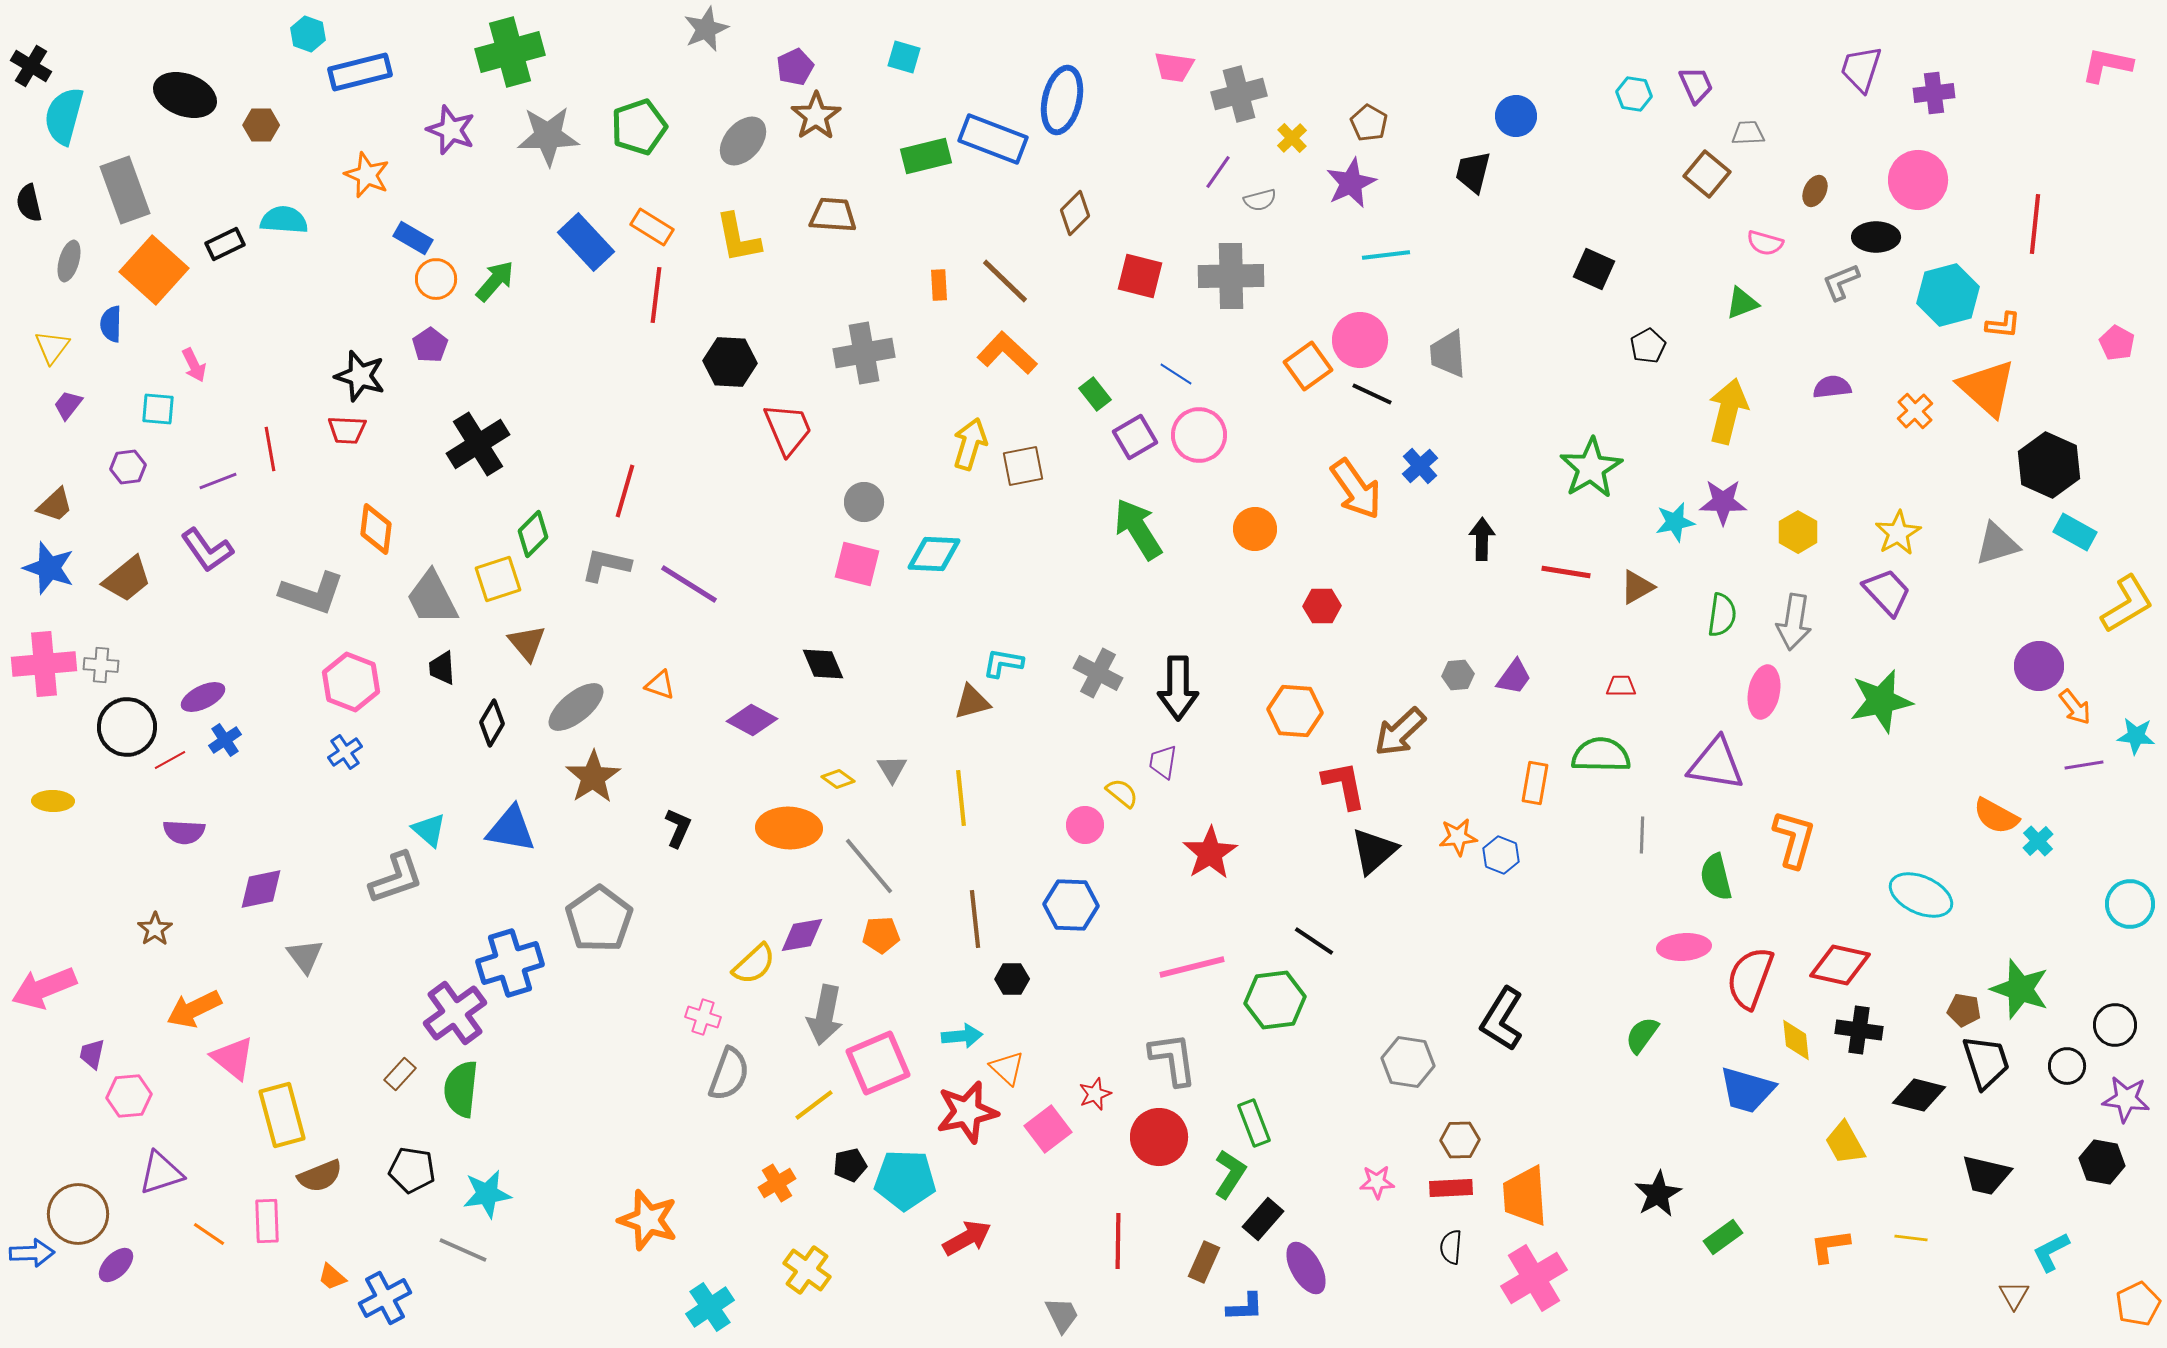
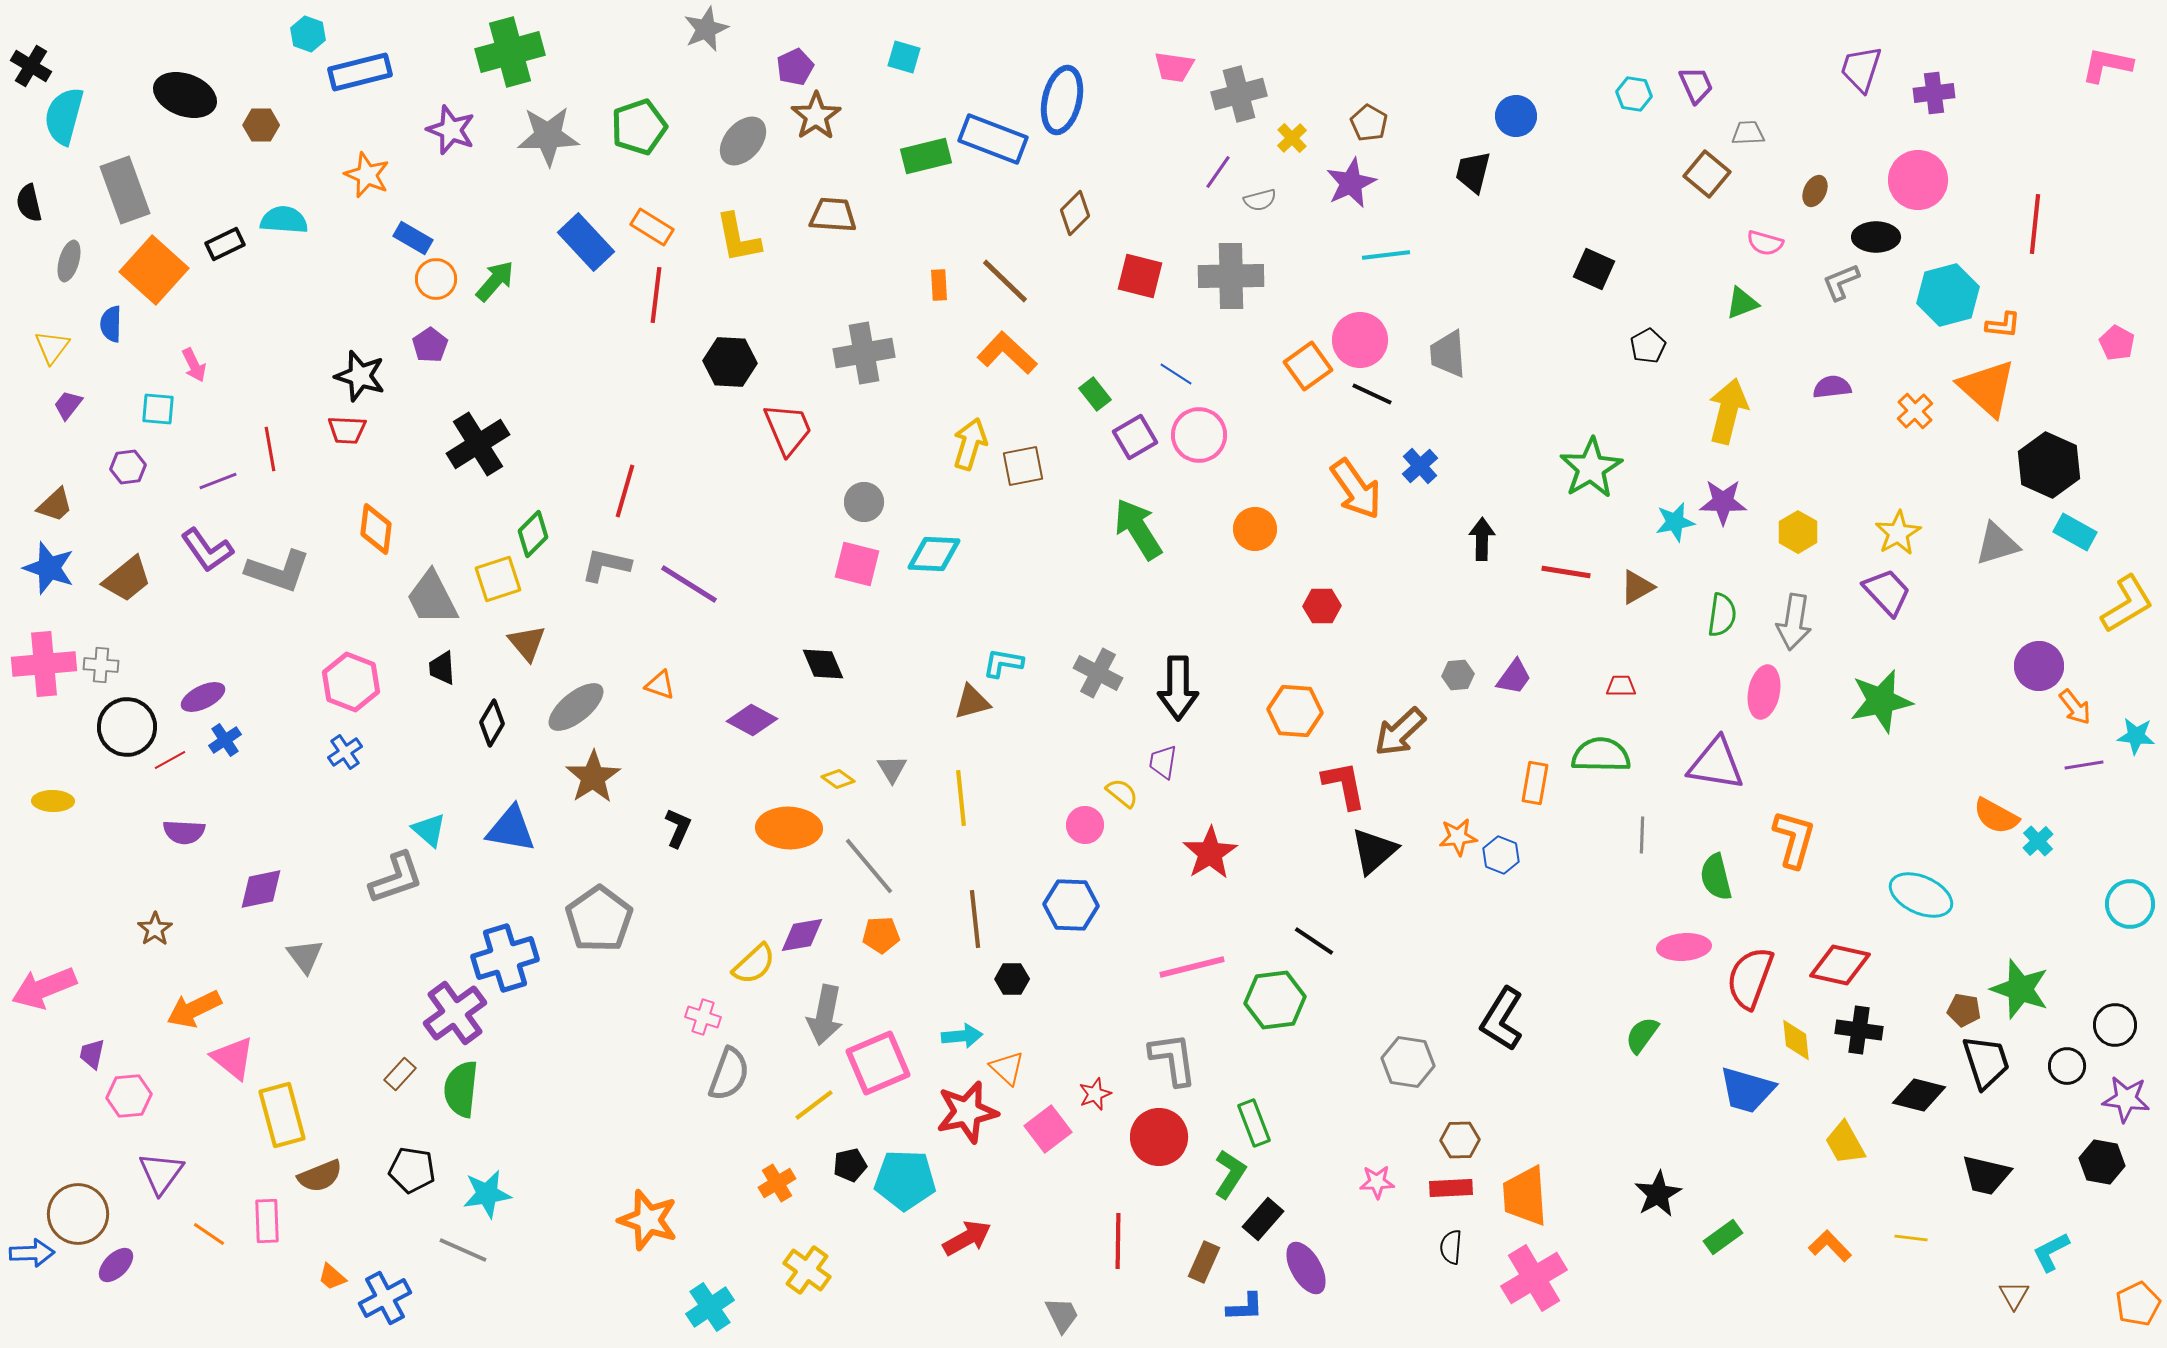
gray L-shape at (312, 593): moved 34 px left, 22 px up
blue cross at (510, 963): moved 5 px left, 5 px up
purple triangle at (161, 1173): rotated 36 degrees counterclockwise
orange L-shape at (1830, 1246): rotated 54 degrees clockwise
